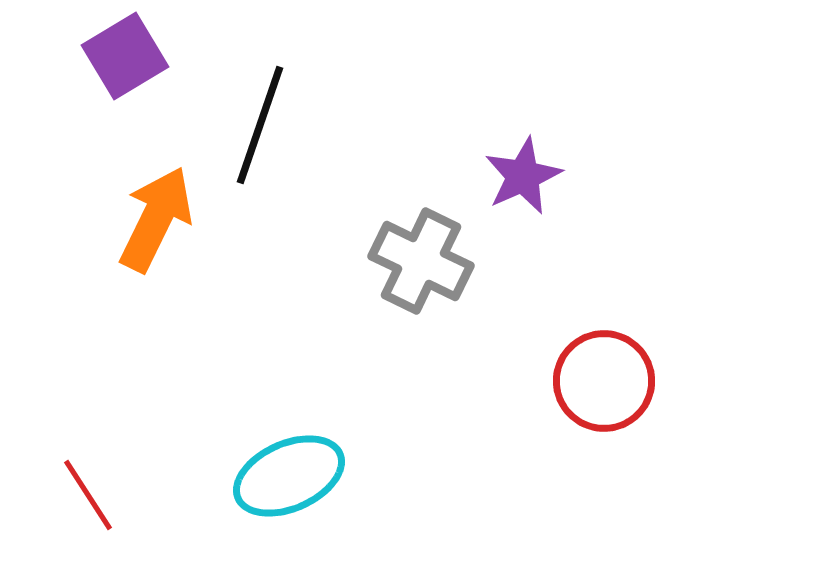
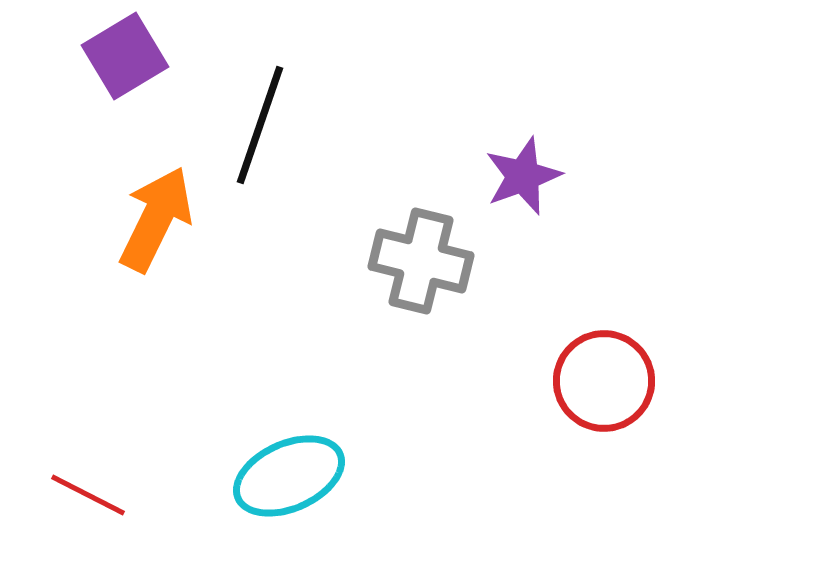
purple star: rotated 4 degrees clockwise
gray cross: rotated 12 degrees counterclockwise
red line: rotated 30 degrees counterclockwise
